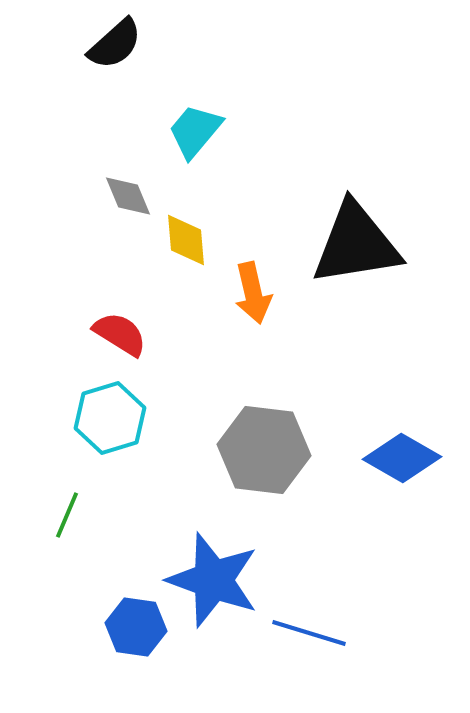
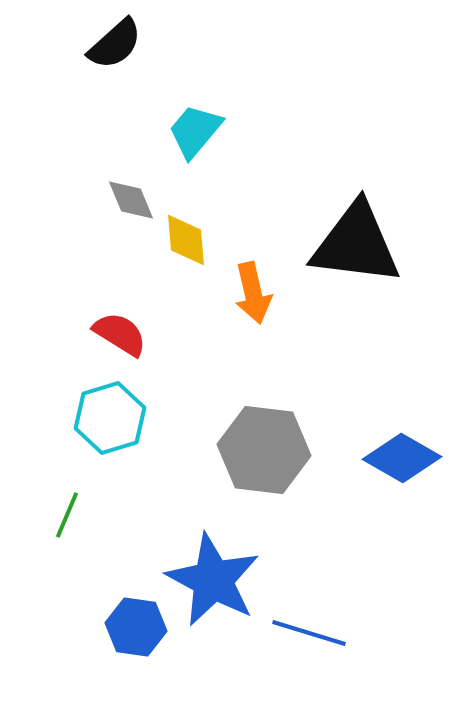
gray diamond: moved 3 px right, 4 px down
black triangle: rotated 16 degrees clockwise
blue star: rotated 8 degrees clockwise
